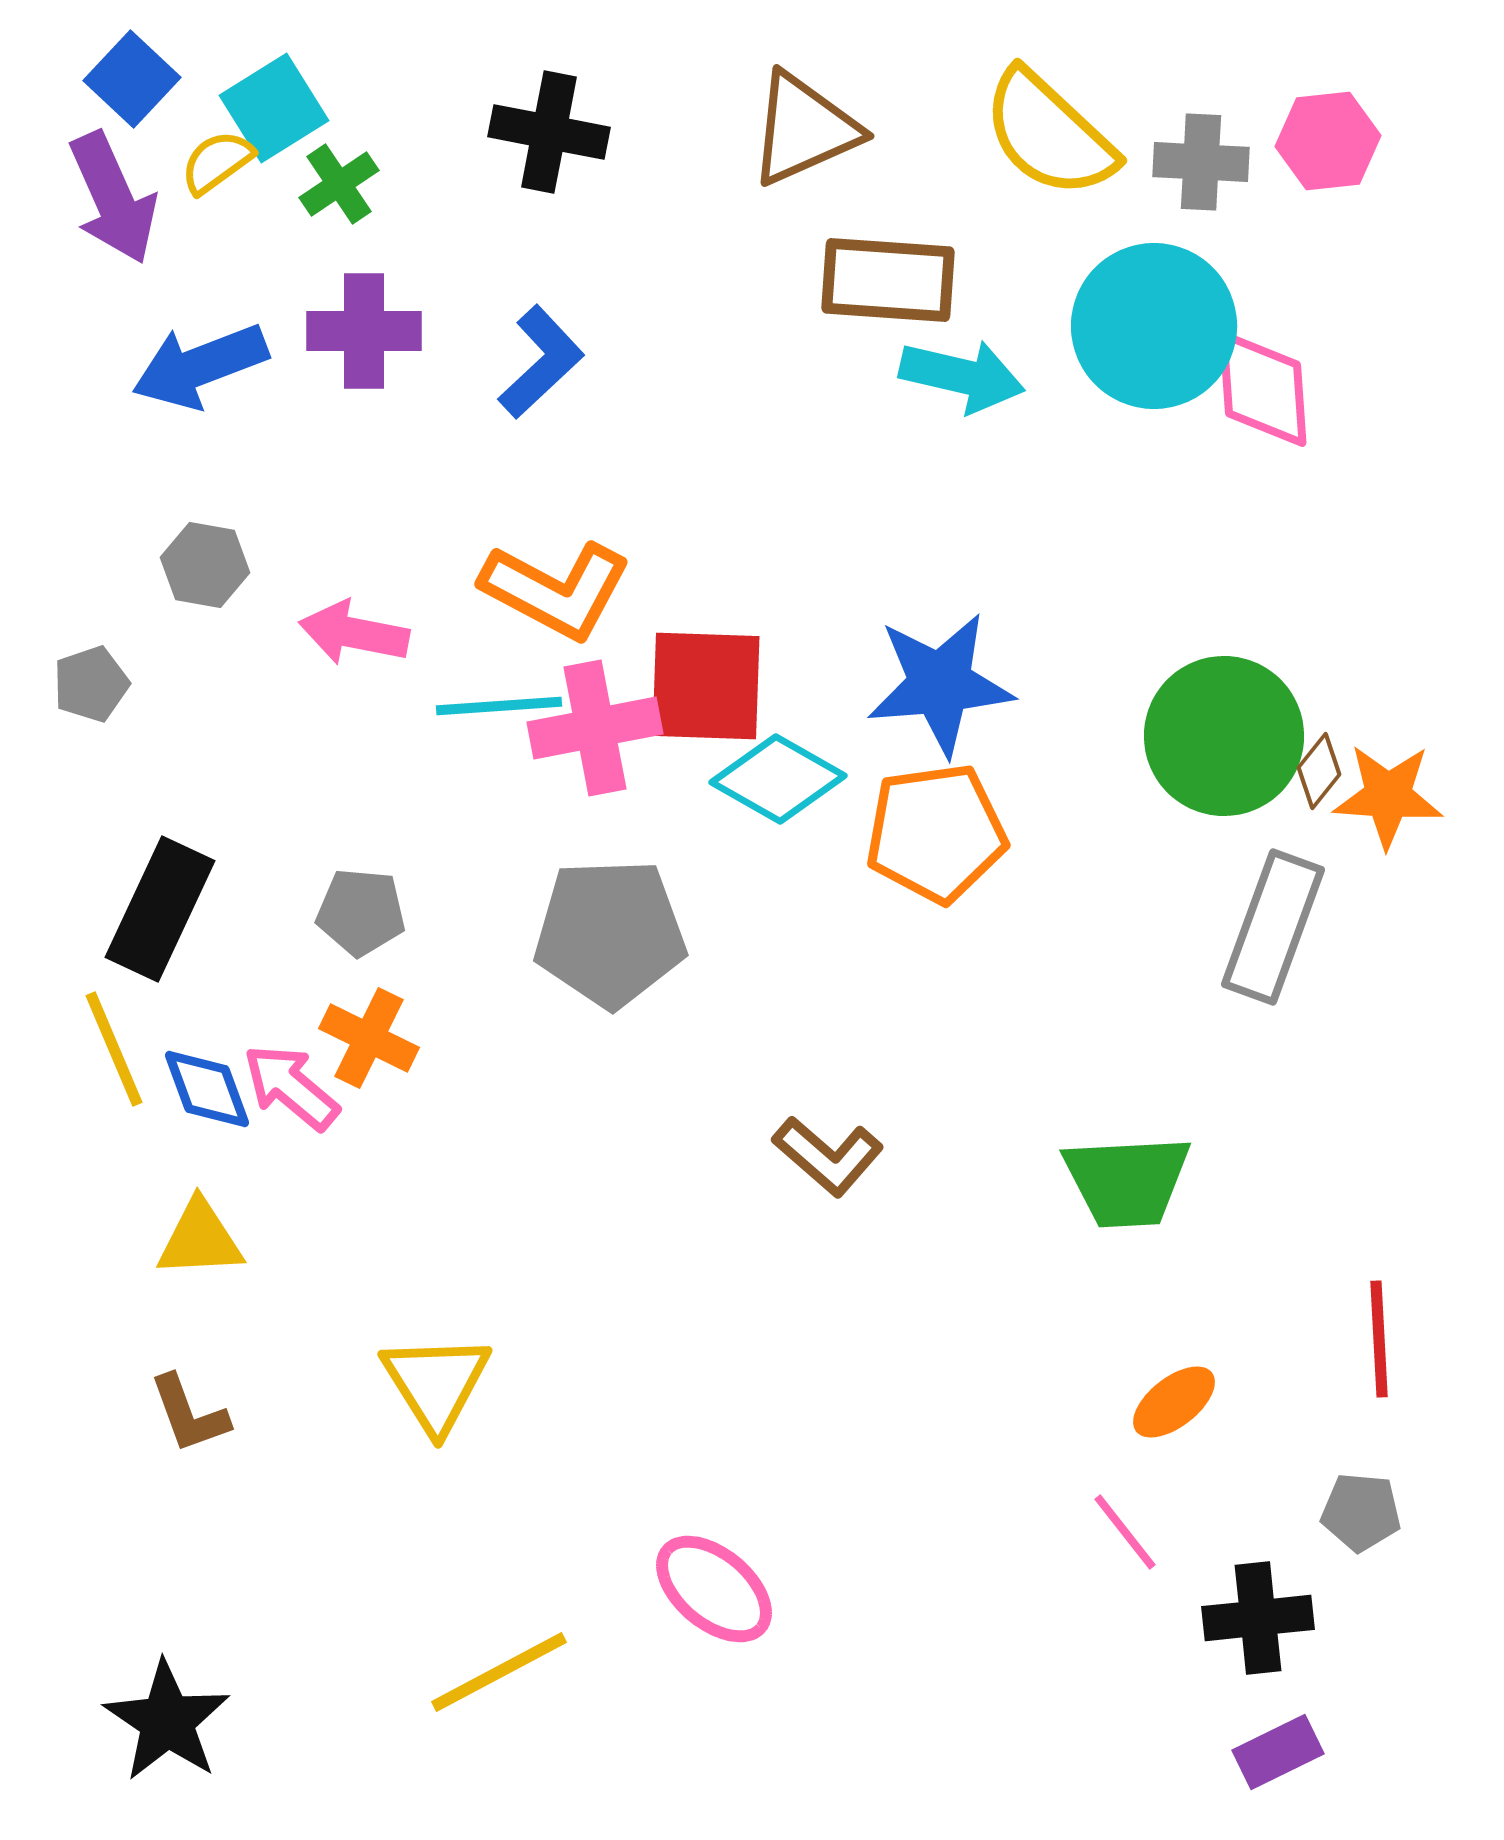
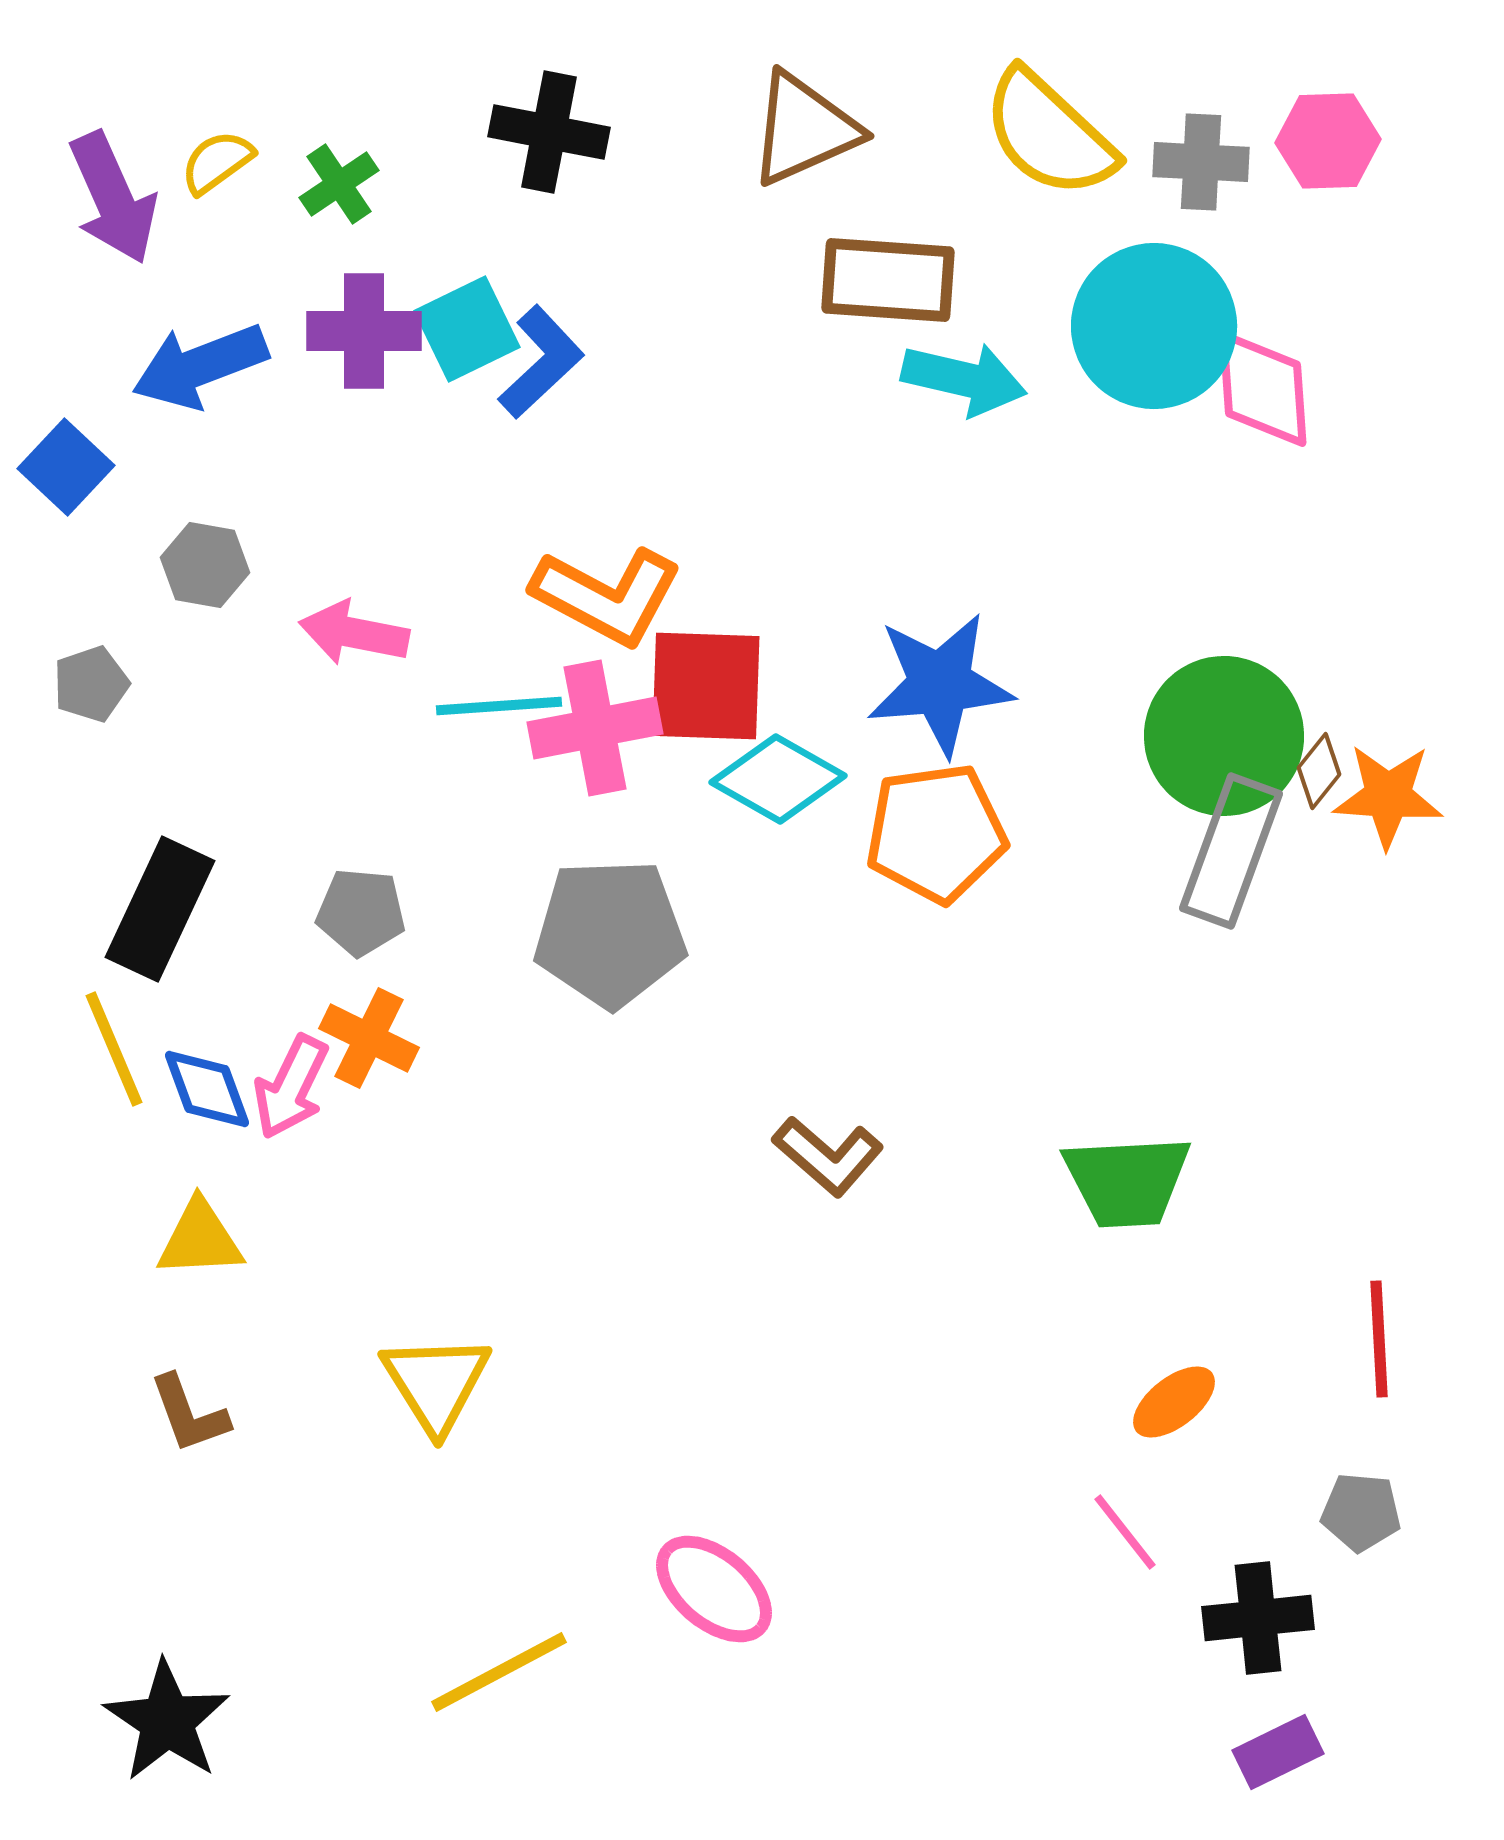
blue square at (132, 79): moved 66 px left, 388 px down
cyan square at (274, 108): moved 193 px right, 221 px down; rotated 6 degrees clockwise
pink hexagon at (1328, 141): rotated 4 degrees clockwise
cyan arrow at (962, 376): moved 2 px right, 3 px down
orange L-shape at (556, 590): moved 51 px right, 6 px down
gray rectangle at (1273, 927): moved 42 px left, 76 px up
pink arrow at (291, 1087): rotated 104 degrees counterclockwise
